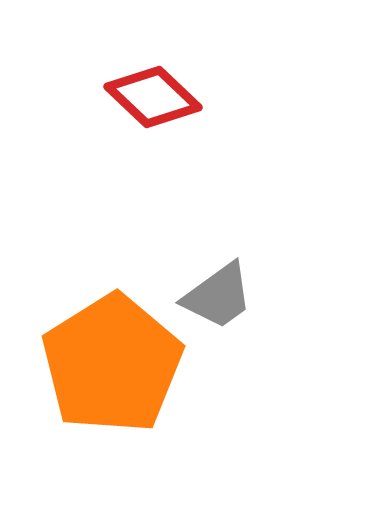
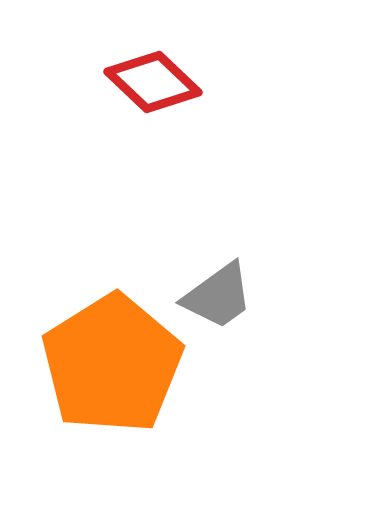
red diamond: moved 15 px up
